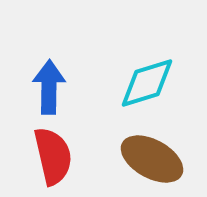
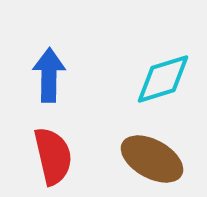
cyan diamond: moved 16 px right, 4 px up
blue arrow: moved 12 px up
